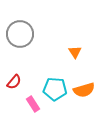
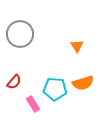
orange triangle: moved 2 px right, 6 px up
orange semicircle: moved 1 px left, 7 px up
